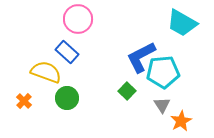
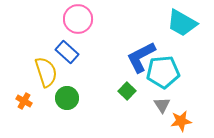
yellow semicircle: rotated 52 degrees clockwise
orange cross: rotated 14 degrees counterclockwise
orange star: rotated 20 degrees clockwise
